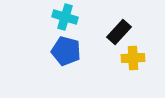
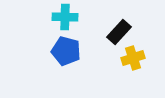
cyan cross: rotated 15 degrees counterclockwise
yellow cross: rotated 15 degrees counterclockwise
